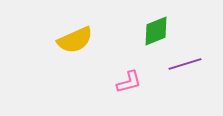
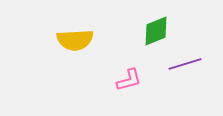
yellow semicircle: rotated 21 degrees clockwise
pink L-shape: moved 2 px up
